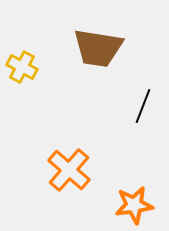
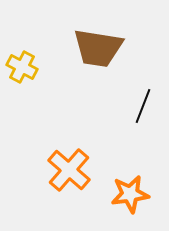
orange star: moved 4 px left, 11 px up
